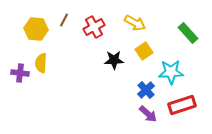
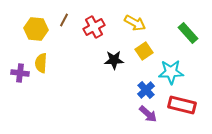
red rectangle: rotated 32 degrees clockwise
